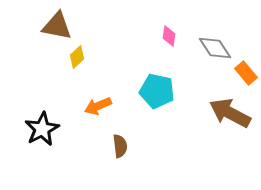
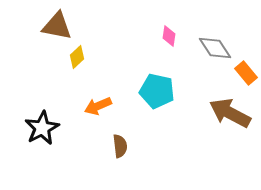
black star: moved 1 px up
